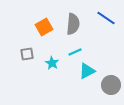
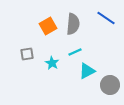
orange square: moved 4 px right, 1 px up
gray circle: moved 1 px left
